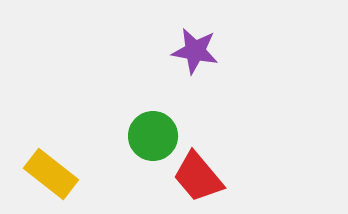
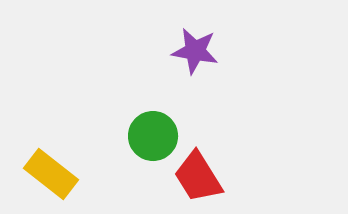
red trapezoid: rotated 8 degrees clockwise
